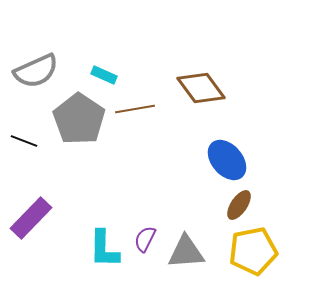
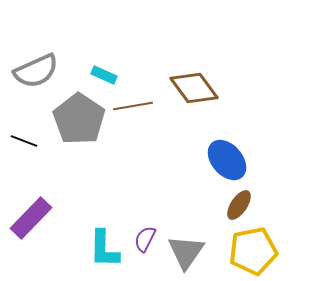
brown diamond: moved 7 px left
brown line: moved 2 px left, 3 px up
gray triangle: rotated 51 degrees counterclockwise
